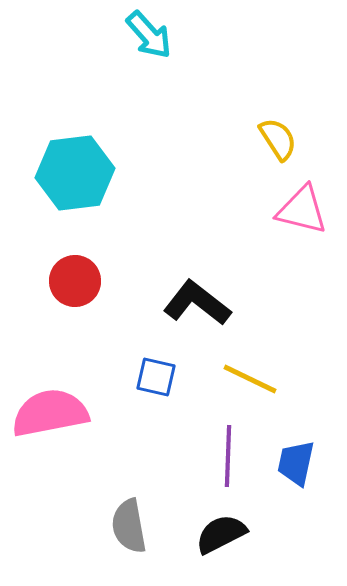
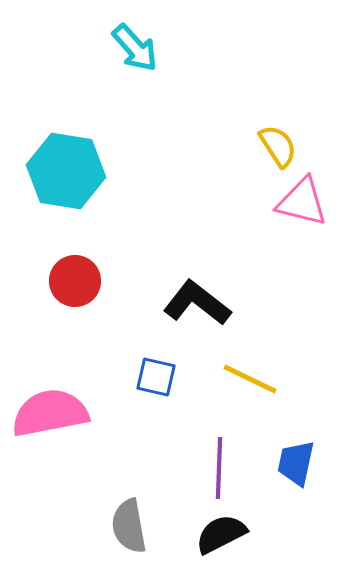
cyan arrow: moved 14 px left, 13 px down
yellow semicircle: moved 7 px down
cyan hexagon: moved 9 px left, 2 px up; rotated 16 degrees clockwise
pink triangle: moved 8 px up
purple line: moved 9 px left, 12 px down
